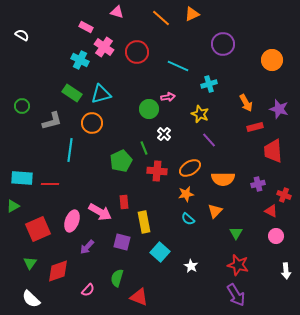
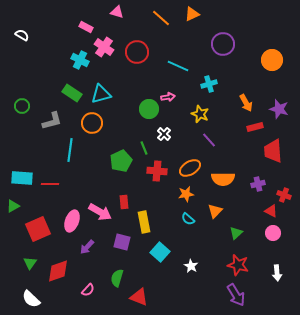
green triangle at (236, 233): rotated 16 degrees clockwise
pink circle at (276, 236): moved 3 px left, 3 px up
white arrow at (286, 271): moved 9 px left, 2 px down
